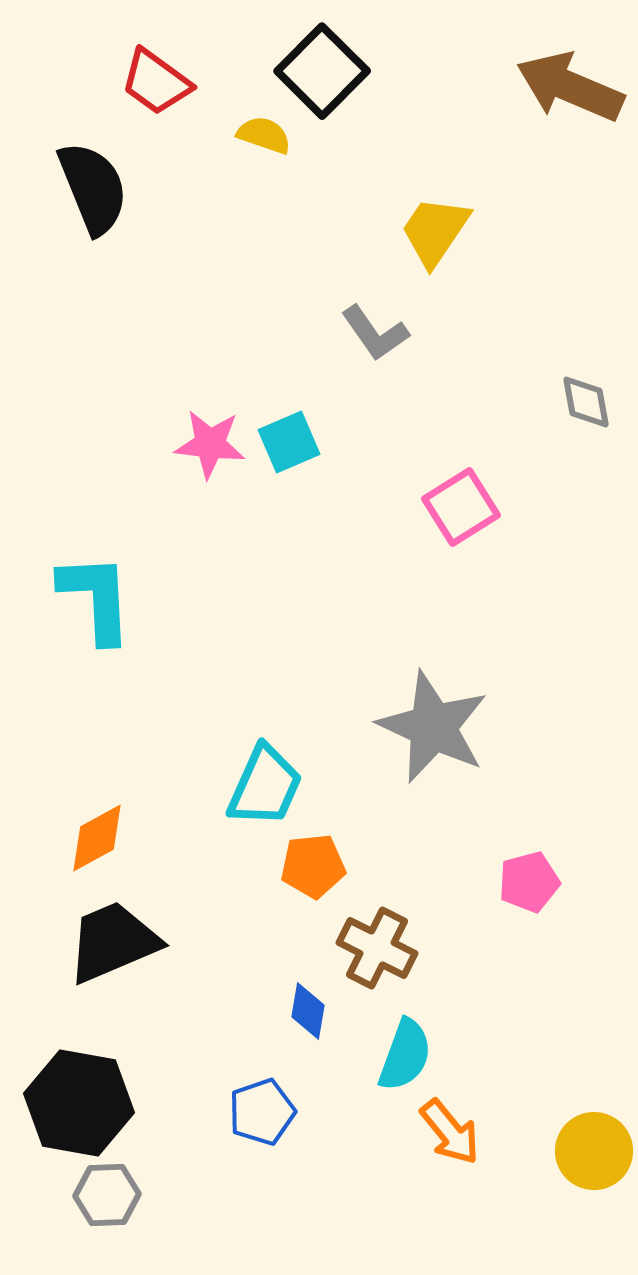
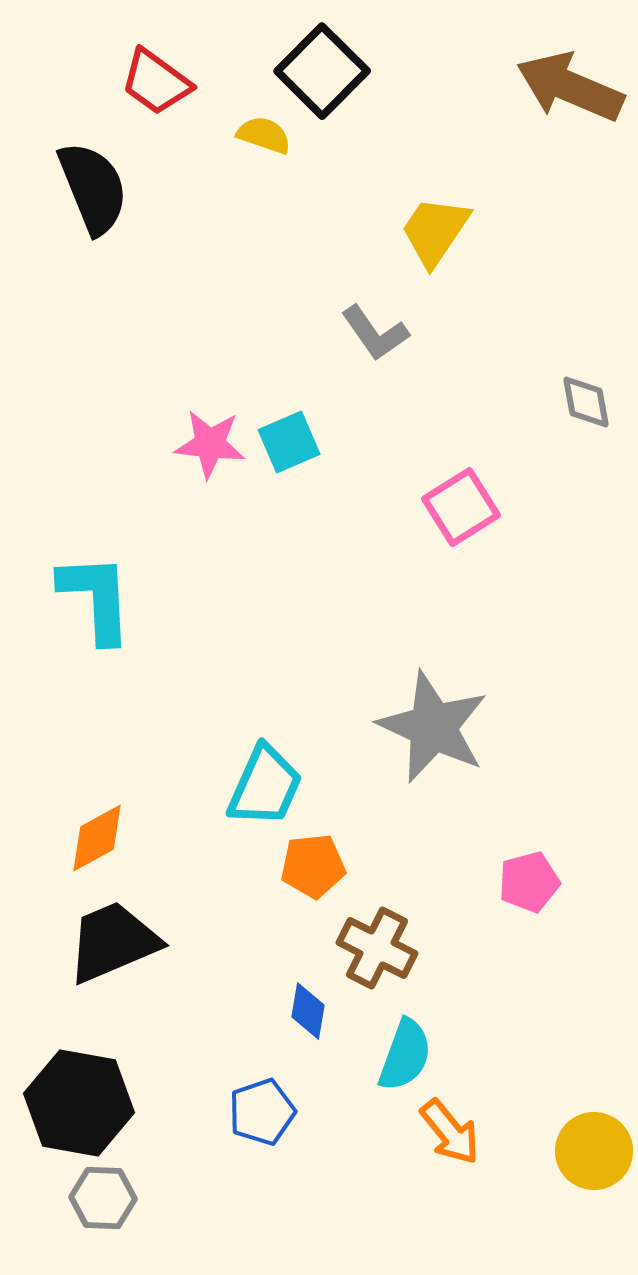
gray hexagon: moved 4 px left, 3 px down; rotated 4 degrees clockwise
